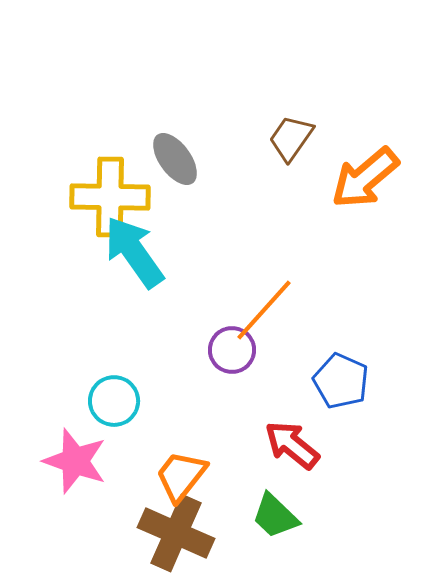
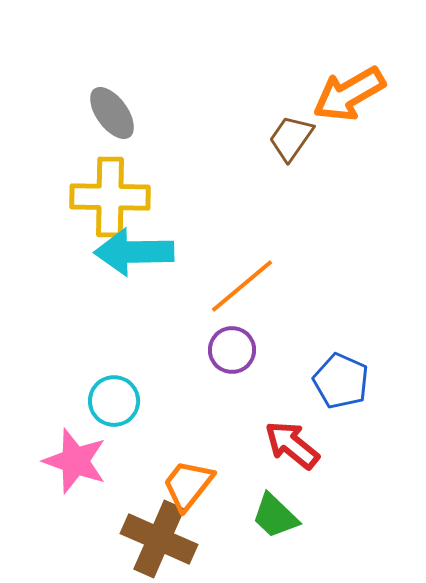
gray ellipse: moved 63 px left, 46 px up
orange arrow: moved 16 px left, 84 px up; rotated 10 degrees clockwise
cyan arrow: rotated 56 degrees counterclockwise
orange line: moved 22 px left, 24 px up; rotated 8 degrees clockwise
orange trapezoid: moved 7 px right, 9 px down
brown cross: moved 17 px left, 6 px down
